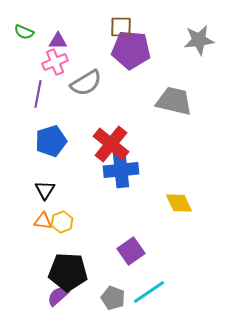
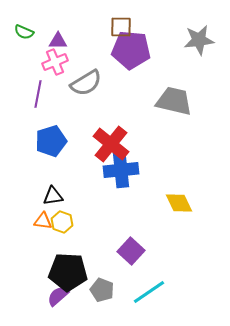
black triangle: moved 8 px right, 6 px down; rotated 50 degrees clockwise
yellow hexagon: rotated 20 degrees counterclockwise
purple square: rotated 12 degrees counterclockwise
gray pentagon: moved 11 px left, 8 px up
